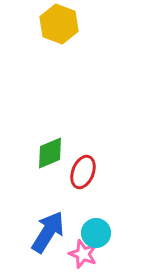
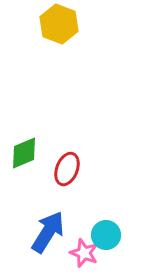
green diamond: moved 26 px left
red ellipse: moved 16 px left, 3 px up
cyan circle: moved 10 px right, 2 px down
pink star: moved 1 px right, 1 px up
